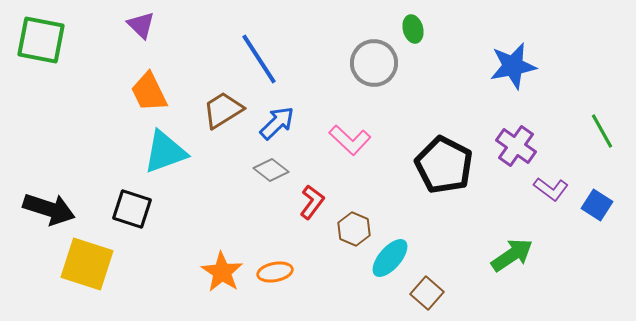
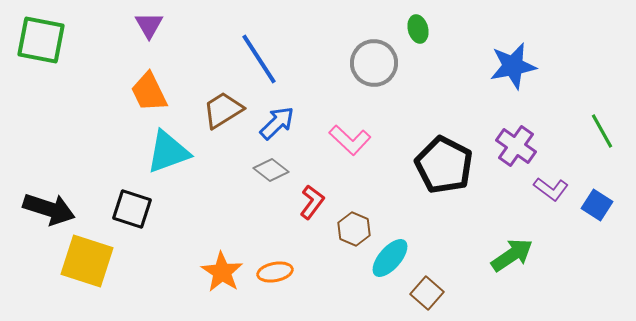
purple triangle: moved 8 px right; rotated 16 degrees clockwise
green ellipse: moved 5 px right
cyan triangle: moved 3 px right
yellow square: moved 3 px up
